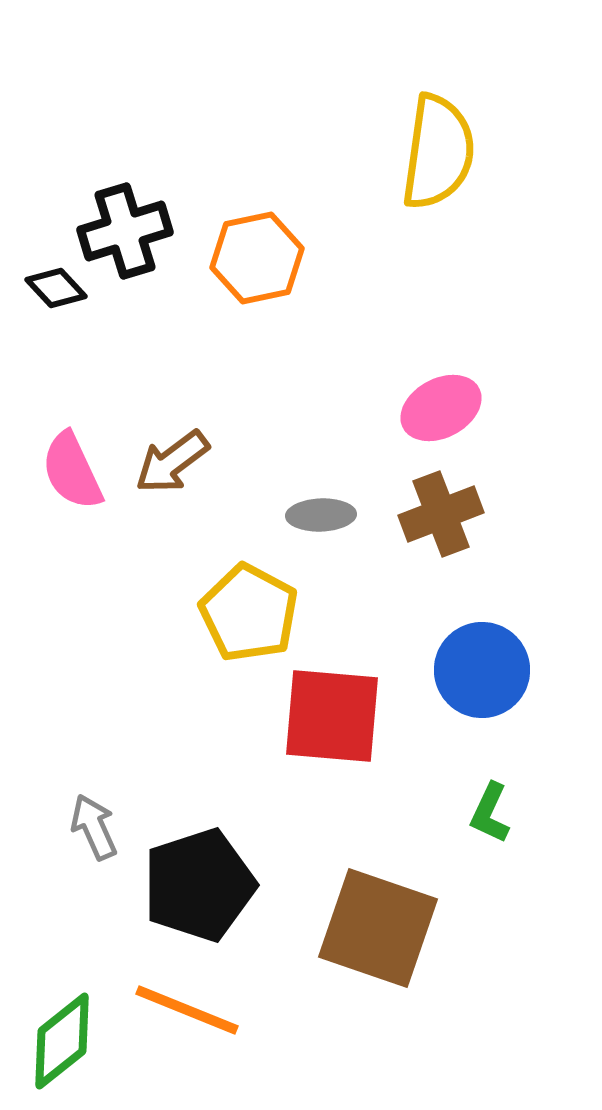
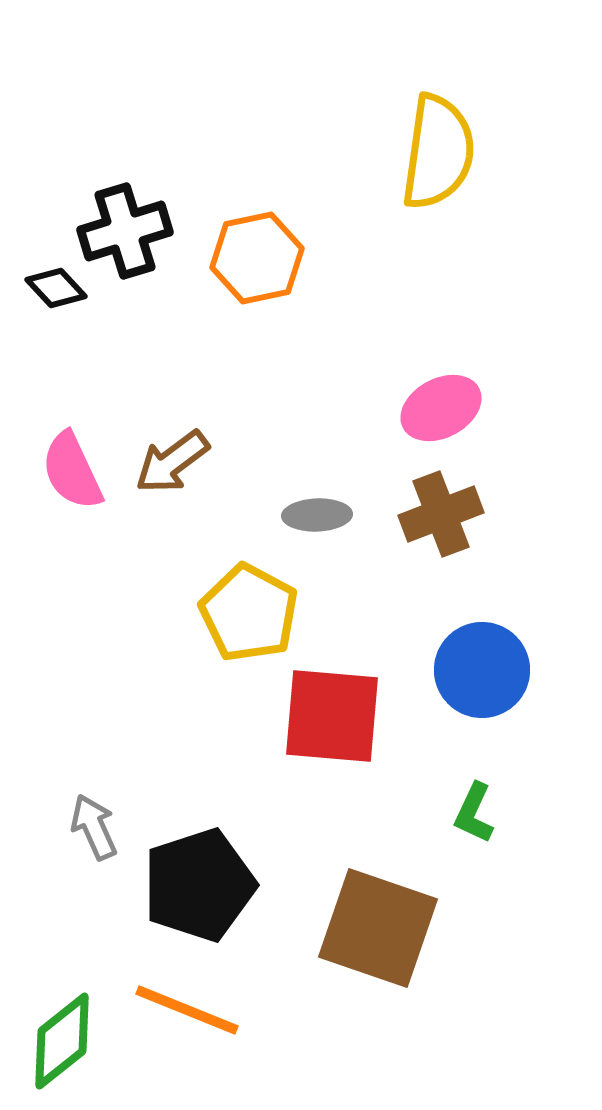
gray ellipse: moved 4 px left
green L-shape: moved 16 px left
